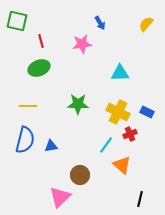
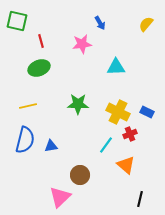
cyan triangle: moved 4 px left, 6 px up
yellow line: rotated 12 degrees counterclockwise
orange triangle: moved 4 px right
